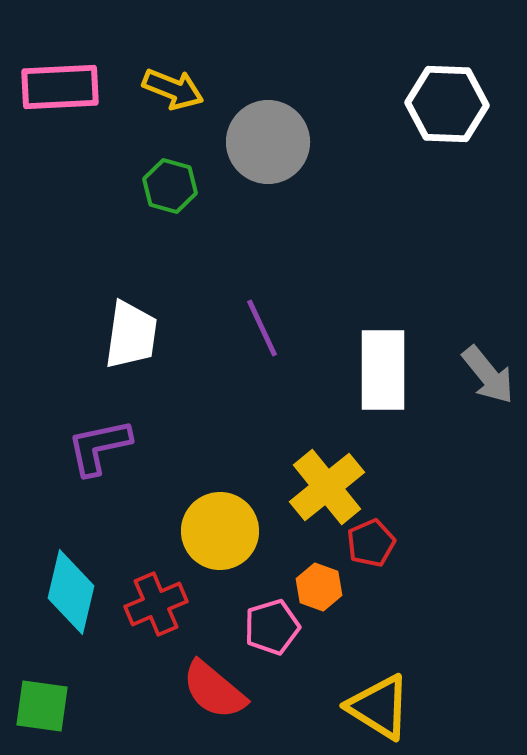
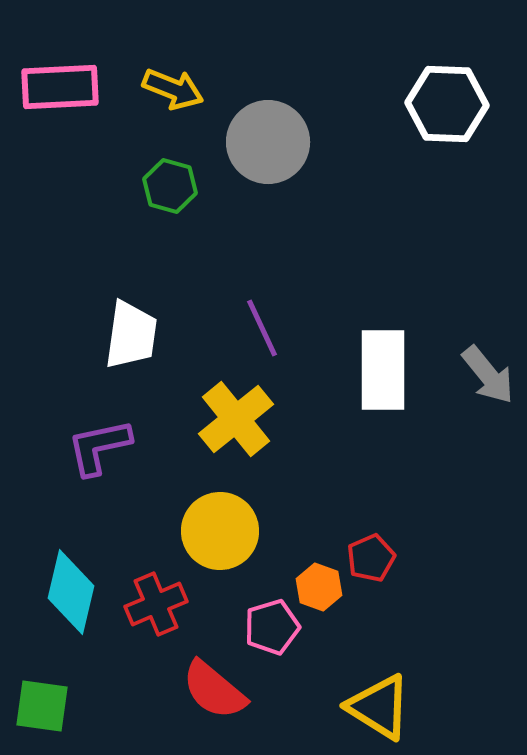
yellow cross: moved 91 px left, 68 px up
red pentagon: moved 15 px down
